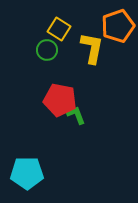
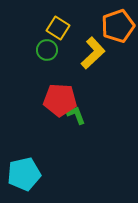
yellow square: moved 1 px left, 1 px up
yellow L-shape: moved 1 px right, 5 px down; rotated 36 degrees clockwise
red pentagon: rotated 8 degrees counterclockwise
cyan pentagon: moved 3 px left, 1 px down; rotated 12 degrees counterclockwise
